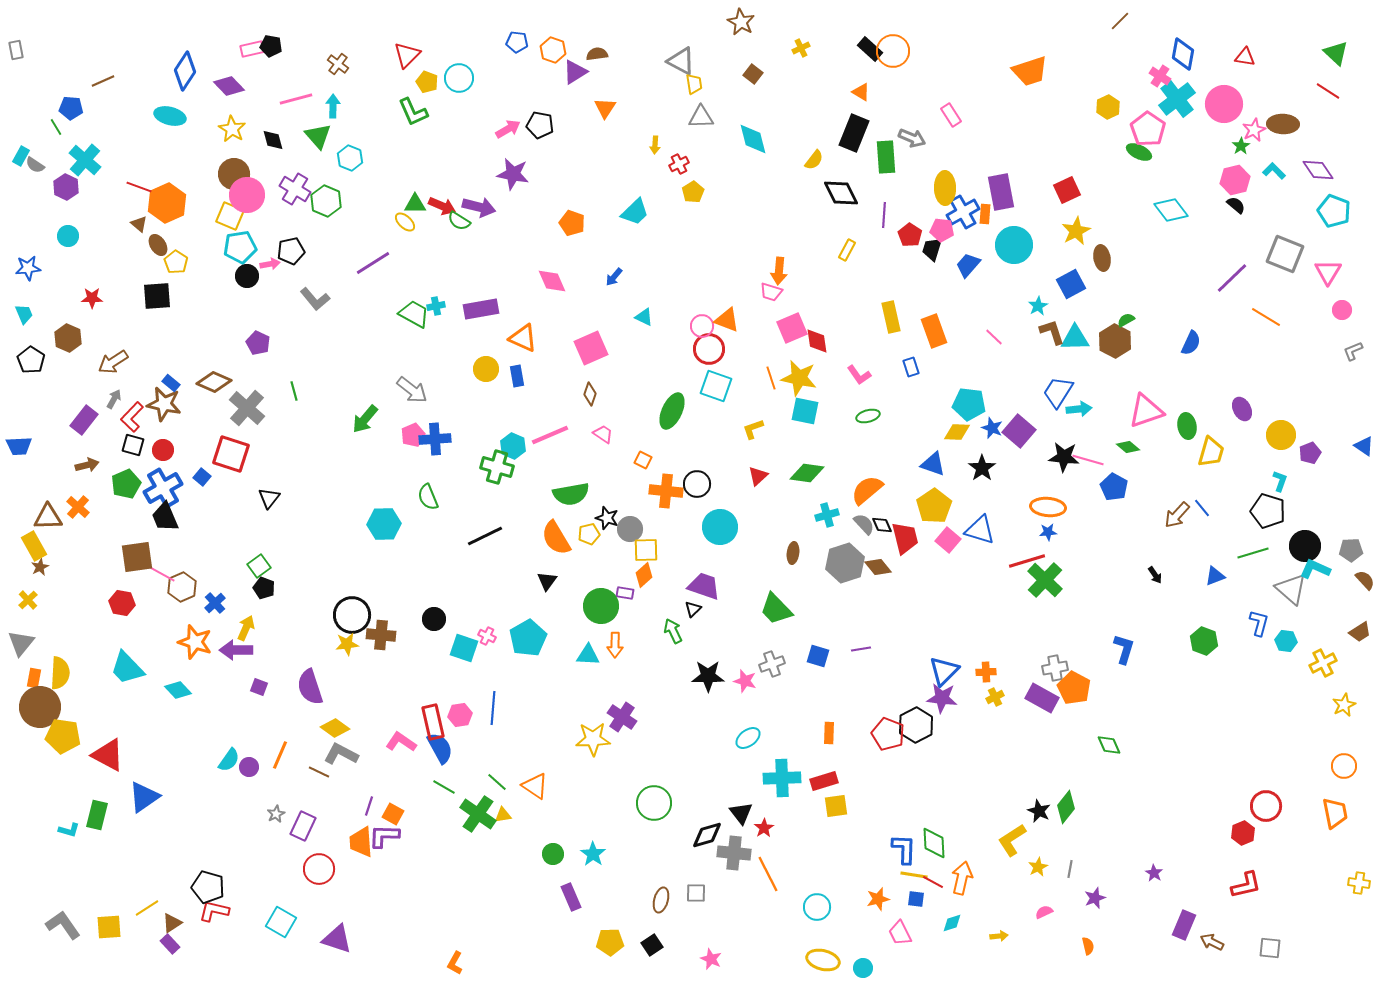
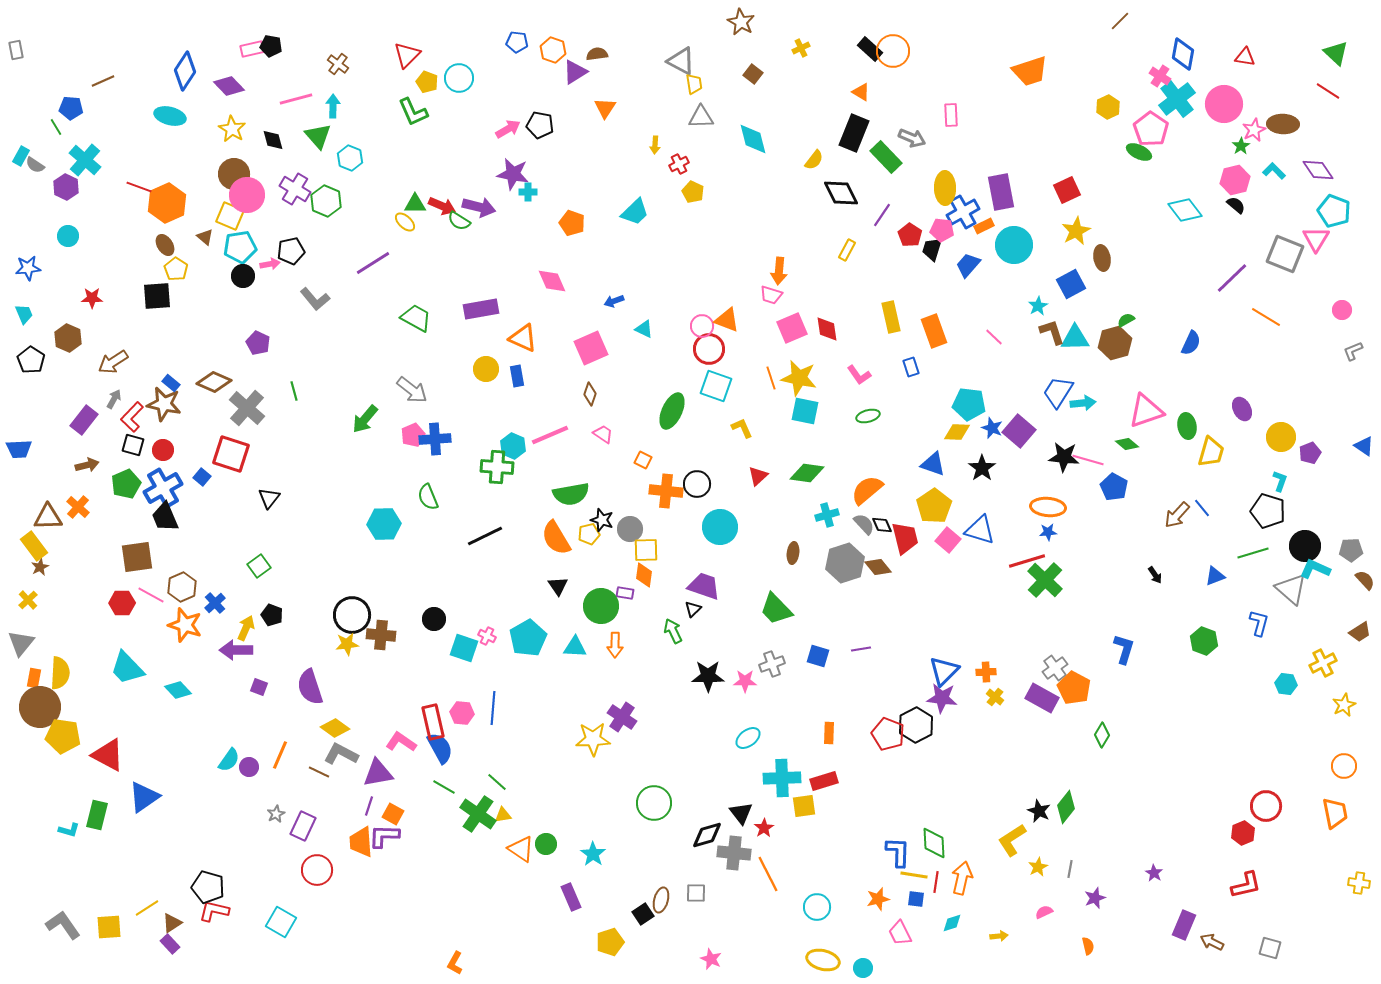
pink rectangle at (951, 115): rotated 30 degrees clockwise
pink pentagon at (1148, 129): moved 3 px right
green rectangle at (886, 157): rotated 40 degrees counterclockwise
yellow pentagon at (693, 192): rotated 15 degrees counterclockwise
cyan diamond at (1171, 210): moved 14 px right
orange rectangle at (985, 214): moved 1 px left, 12 px down; rotated 60 degrees clockwise
purple line at (884, 215): moved 2 px left; rotated 30 degrees clockwise
brown triangle at (139, 224): moved 66 px right, 13 px down
brown ellipse at (158, 245): moved 7 px right
yellow pentagon at (176, 262): moved 7 px down
pink triangle at (1328, 272): moved 12 px left, 33 px up
black circle at (247, 276): moved 4 px left
blue arrow at (614, 277): moved 24 px down; rotated 30 degrees clockwise
pink trapezoid at (771, 292): moved 3 px down
cyan cross at (436, 306): moved 92 px right, 114 px up; rotated 12 degrees clockwise
green trapezoid at (414, 314): moved 2 px right, 4 px down
cyan triangle at (644, 317): moved 12 px down
red diamond at (817, 341): moved 10 px right, 12 px up
brown hexagon at (1115, 341): moved 2 px down; rotated 16 degrees clockwise
cyan arrow at (1079, 409): moved 4 px right, 6 px up
yellow L-shape at (753, 429): moved 11 px left, 1 px up; rotated 85 degrees clockwise
yellow circle at (1281, 435): moved 2 px down
blue trapezoid at (19, 446): moved 3 px down
green diamond at (1128, 447): moved 1 px left, 3 px up
green cross at (497, 467): rotated 12 degrees counterclockwise
black star at (607, 518): moved 5 px left, 2 px down
yellow rectangle at (34, 546): rotated 8 degrees counterclockwise
pink line at (162, 574): moved 11 px left, 21 px down
orange diamond at (644, 575): rotated 40 degrees counterclockwise
black triangle at (547, 581): moved 11 px right, 5 px down; rotated 10 degrees counterclockwise
black pentagon at (264, 588): moved 8 px right, 27 px down
red hexagon at (122, 603): rotated 10 degrees counterclockwise
cyan hexagon at (1286, 641): moved 43 px down
orange star at (195, 642): moved 10 px left, 17 px up
cyan triangle at (588, 655): moved 13 px left, 8 px up
gray cross at (1055, 668): rotated 25 degrees counterclockwise
pink star at (745, 681): rotated 15 degrees counterclockwise
yellow cross at (995, 697): rotated 24 degrees counterclockwise
pink hexagon at (460, 715): moved 2 px right, 2 px up; rotated 15 degrees clockwise
green diamond at (1109, 745): moved 7 px left, 10 px up; rotated 55 degrees clockwise
orange triangle at (535, 786): moved 14 px left, 63 px down
yellow square at (836, 806): moved 32 px left
blue L-shape at (904, 849): moved 6 px left, 3 px down
green circle at (553, 854): moved 7 px left, 10 px up
red circle at (319, 869): moved 2 px left, 1 px down
red line at (933, 882): moved 3 px right; rotated 70 degrees clockwise
purple triangle at (337, 939): moved 41 px right, 166 px up; rotated 28 degrees counterclockwise
yellow pentagon at (610, 942): rotated 16 degrees counterclockwise
black square at (652, 945): moved 9 px left, 31 px up
gray square at (1270, 948): rotated 10 degrees clockwise
